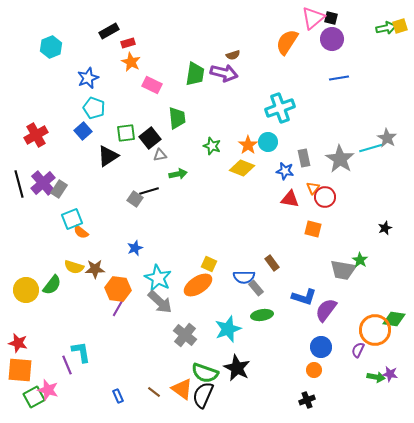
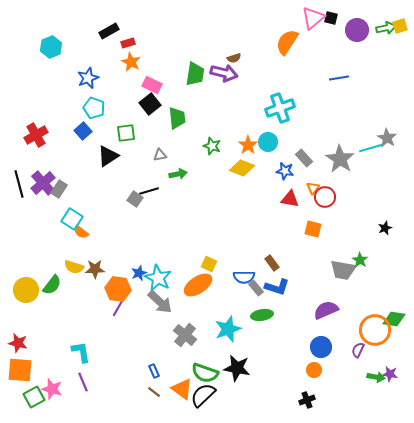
purple circle at (332, 39): moved 25 px right, 9 px up
brown semicircle at (233, 55): moved 1 px right, 3 px down
black square at (150, 138): moved 34 px up
gray rectangle at (304, 158): rotated 30 degrees counterclockwise
cyan square at (72, 219): rotated 35 degrees counterclockwise
blue star at (135, 248): moved 4 px right, 25 px down
blue L-shape at (304, 297): moved 27 px left, 10 px up
purple semicircle at (326, 310): rotated 30 degrees clockwise
purple line at (67, 365): moved 16 px right, 17 px down
black star at (237, 368): rotated 16 degrees counterclockwise
pink star at (48, 390): moved 4 px right, 1 px up
black semicircle at (203, 395): rotated 24 degrees clockwise
blue rectangle at (118, 396): moved 36 px right, 25 px up
